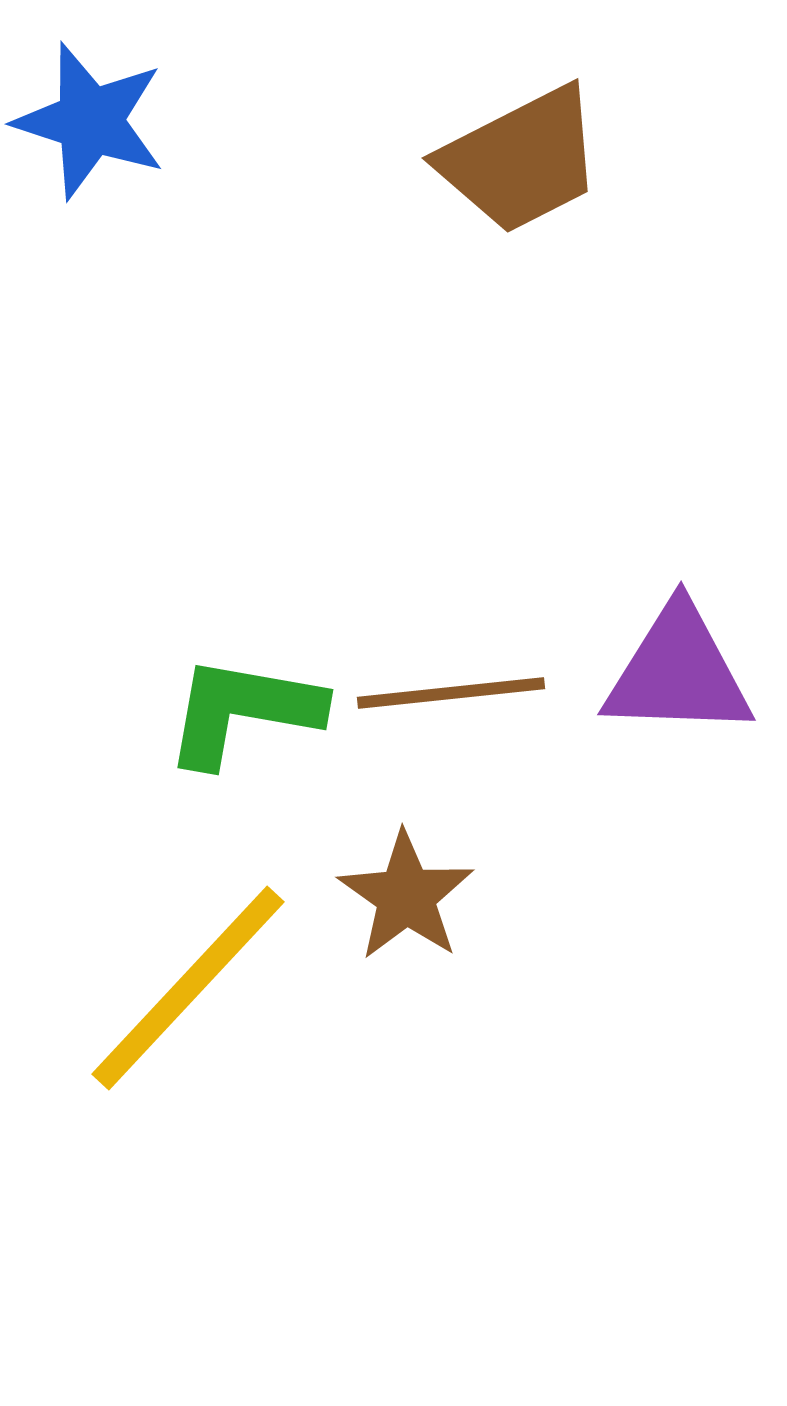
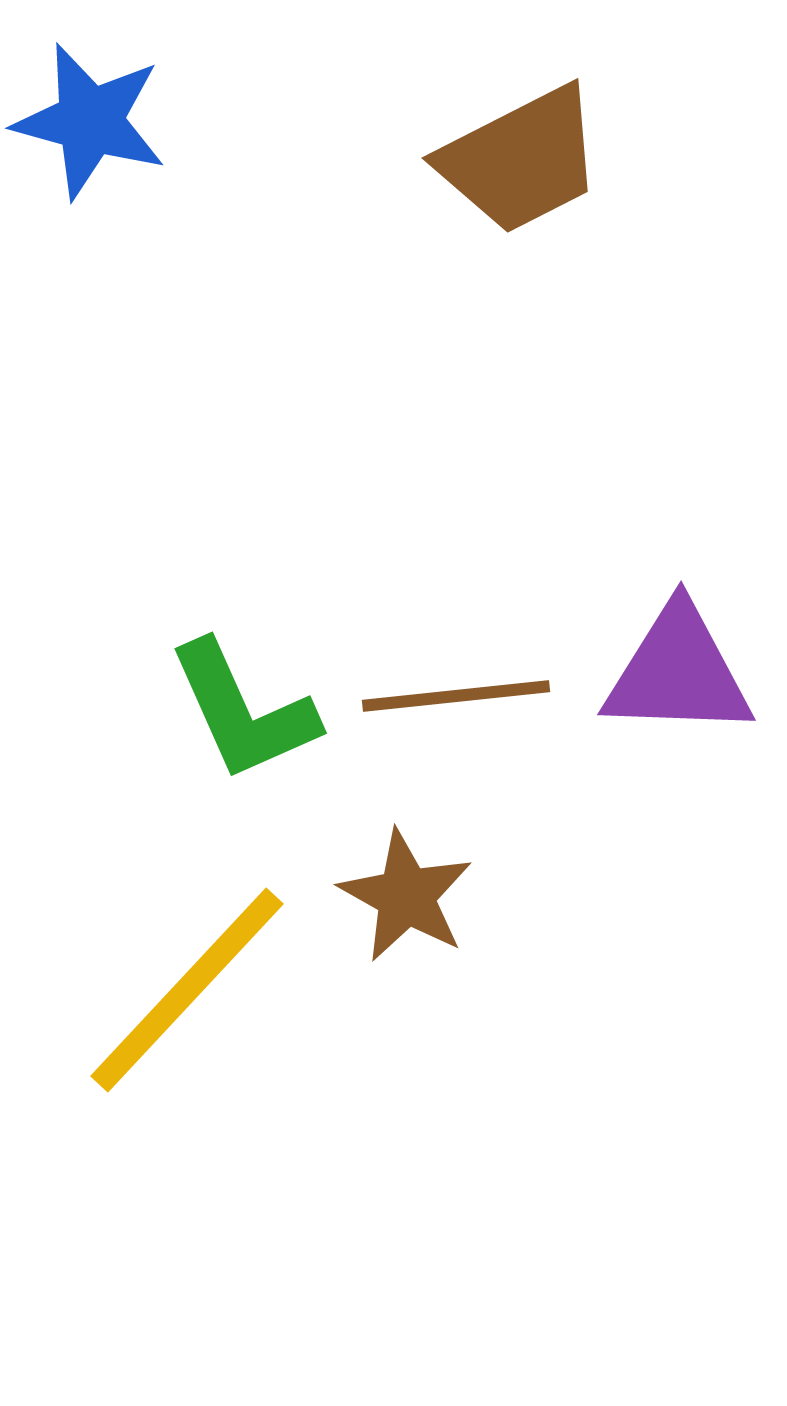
blue star: rotated 3 degrees counterclockwise
brown line: moved 5 px right, 3 px down
green L-shape: rotated 124 degrees counterclockwise
brown star: rotated 6 degrees counterclockwise
yellow line: moved 1 px left, 2 px down
